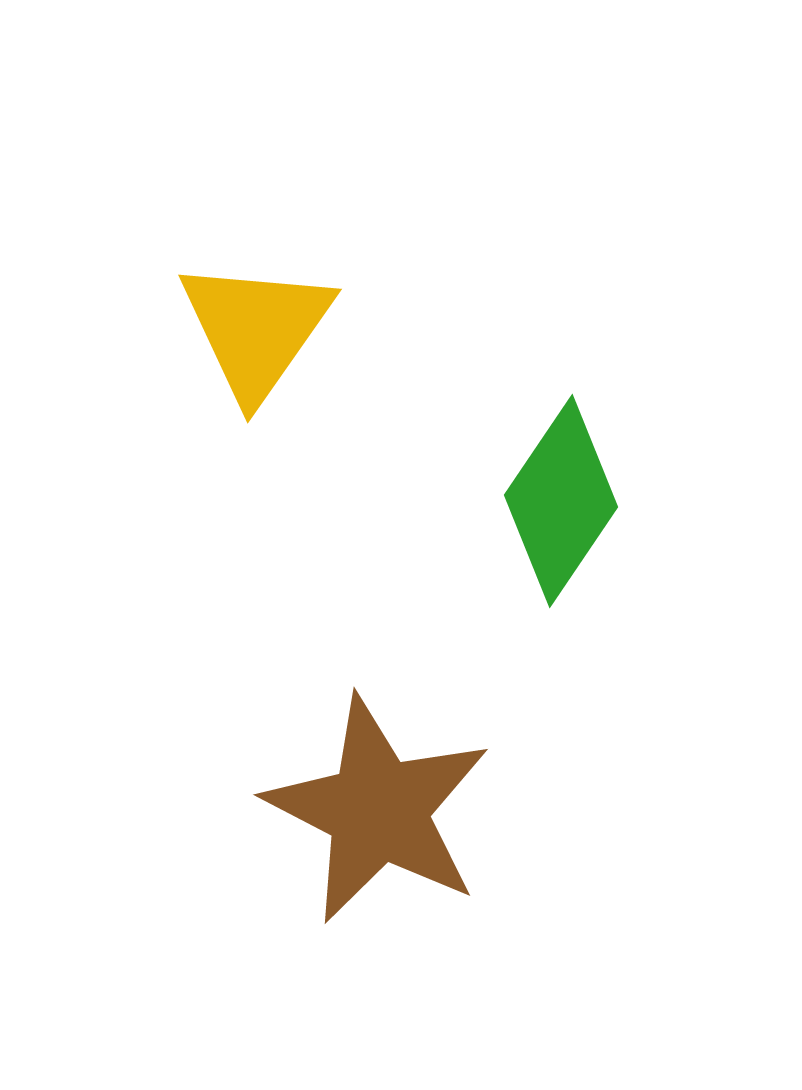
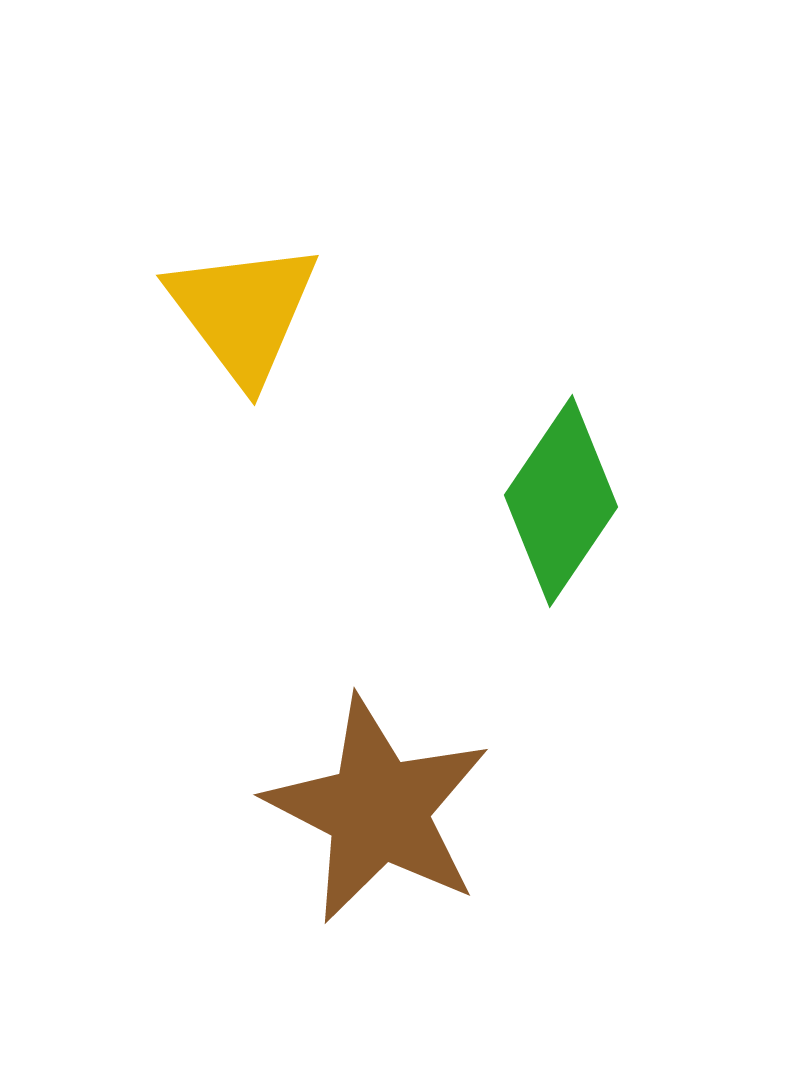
yellow triangle: moved 13 px left, 17 px up; rotated 12 degrees counterclockwise
